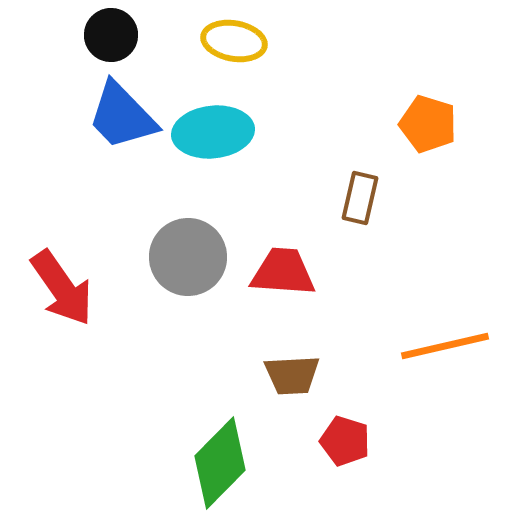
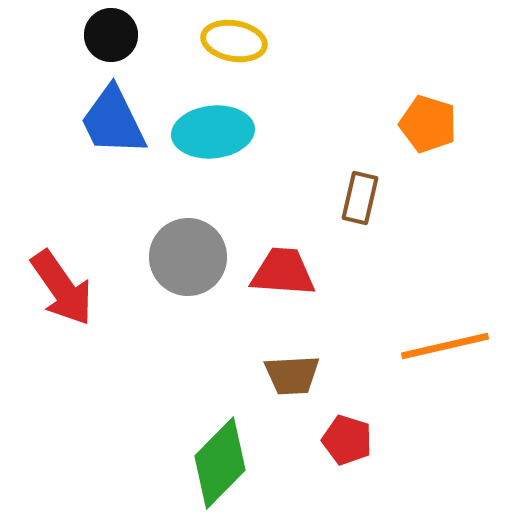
blue trapezoid: moved 9 px left, 5 px down; rotated 18 degrees clockwise
red pentagon: moved 2 px right, 1 px up
